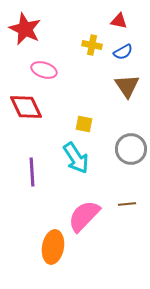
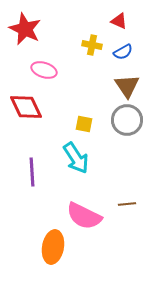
red triangle: rotated 12 degrees clockwise
gray circle: moved 4 px left, 29 px up
pink semicircle: rotated 108 degrees counterclockwise
